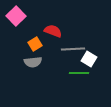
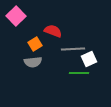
white square: rotated 35 degrees clockwise
